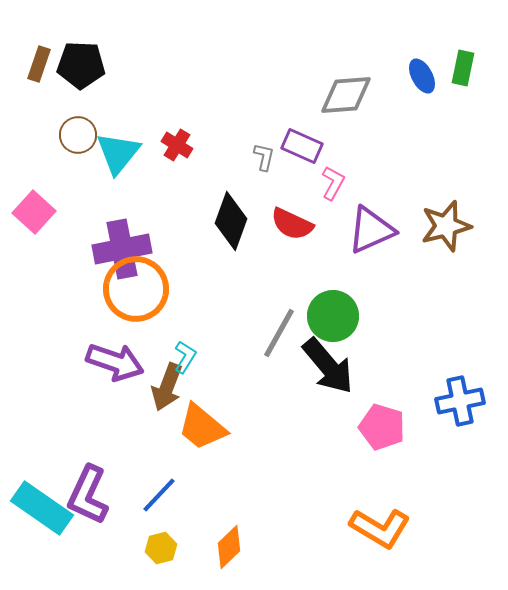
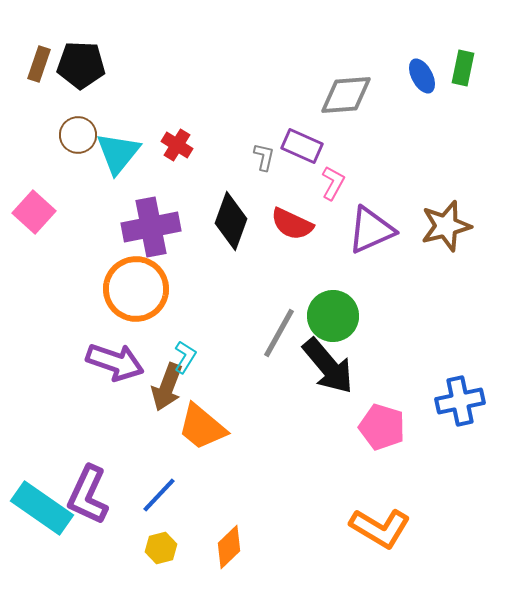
purple cross: moved 29 px right, 22 px up
